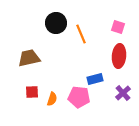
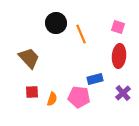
brown trapezoid: rotated 60 degrees clockwise
